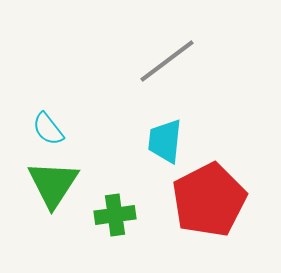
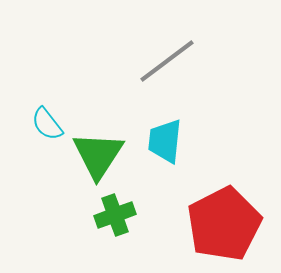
cyan semicircle: moved 1 px left, 5 px up
green triangle: moved 45 px right, 29 px up
red pentagon: moved 15 px right, 24 px down
green cross: rotated 12 degrees counterclockwise
